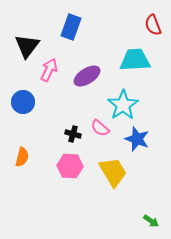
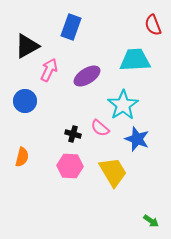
black triangle: rotated 24 degrees clockwise
blue circle: moved 2 px right, 1 px up
